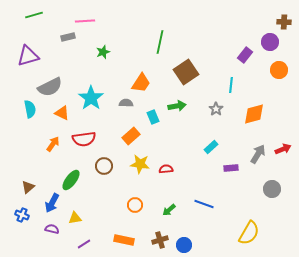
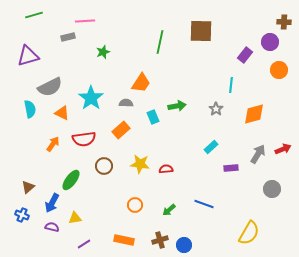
brown square at (186, 72): moved 15 px right, 41 px up; rotated 35 degrees clockwise
orange rectangle at (131, 136): moved 10 px left, 6 px up
purple semicircle at (52, 229): moved 2 px up
